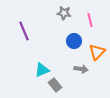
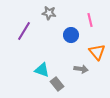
gray star: moved 15 px left
purple line: rotated 54 degrees clockwise
blue circle: moved 3 px left, 6 px up
orange triangle: rotated 24 degrees counterclockwise
cyan triangle: rotated 42 degrees clockwise
gray rectangle: moved 2 px right, 1 px up
